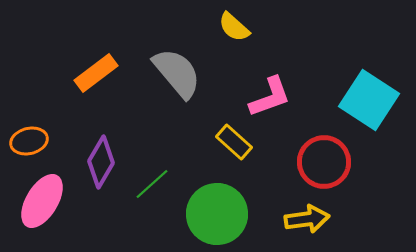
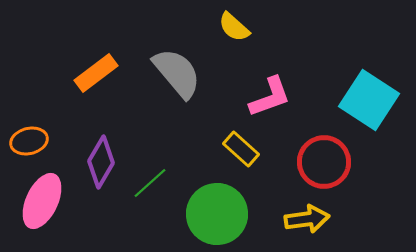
yellow rectangle: moved 7 px right, 7 px down
green line: moved 2 px left, 1 px up
pink ellipse: rotated 6 degrees counterclockwise
